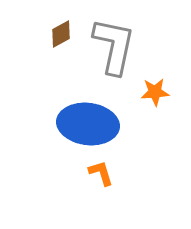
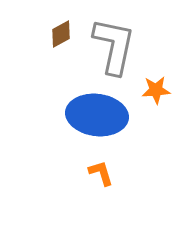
orange star: moved 1 px right, 2 px up
blue ellipse: moved 9 px right, 9 px up
